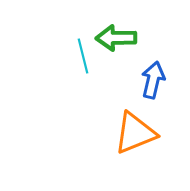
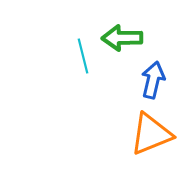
green arrow: moved 6 px right
orange triangle: moved 16 px right, 1 px down
